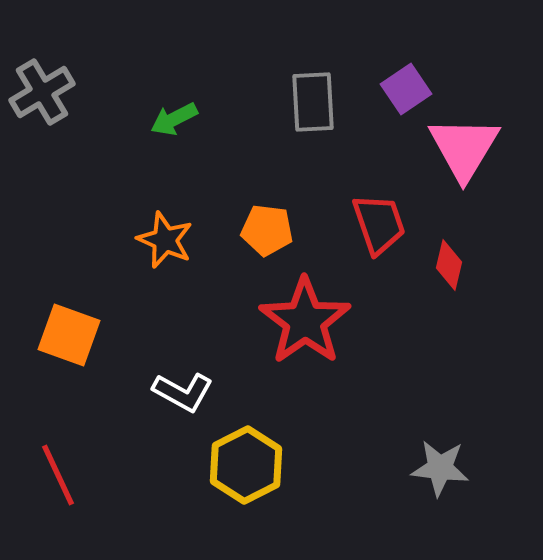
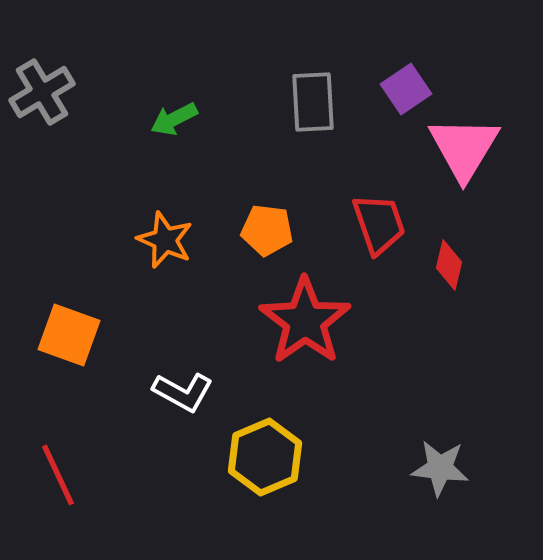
yellow hexagon: moved 19 px right, 8 px up; rotated 4 degrees clockwise
